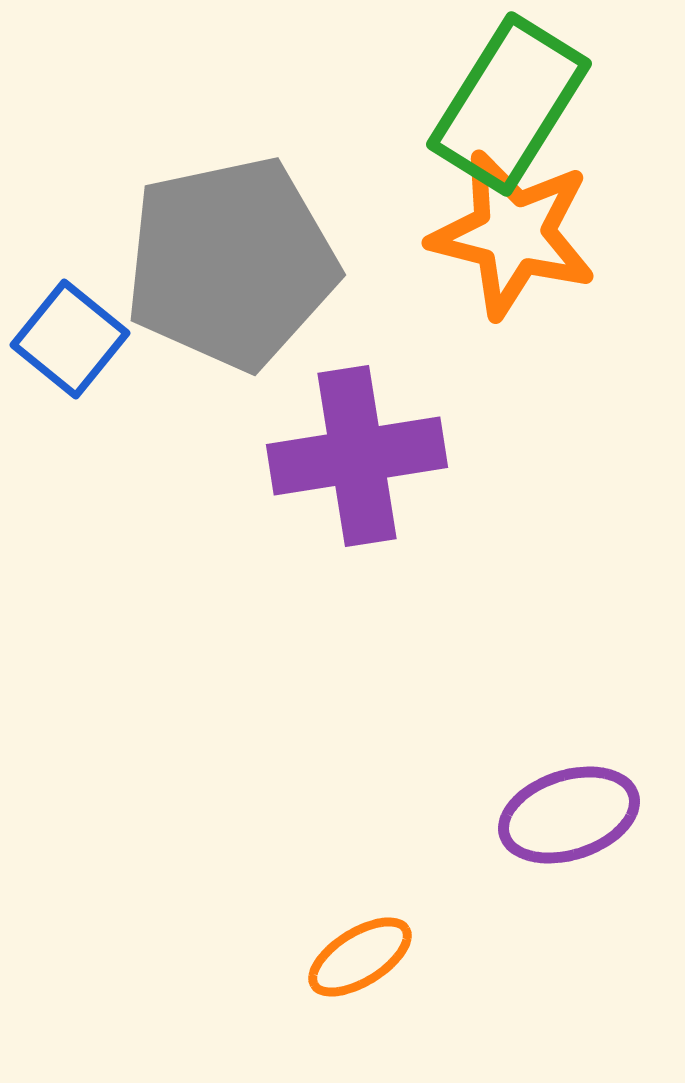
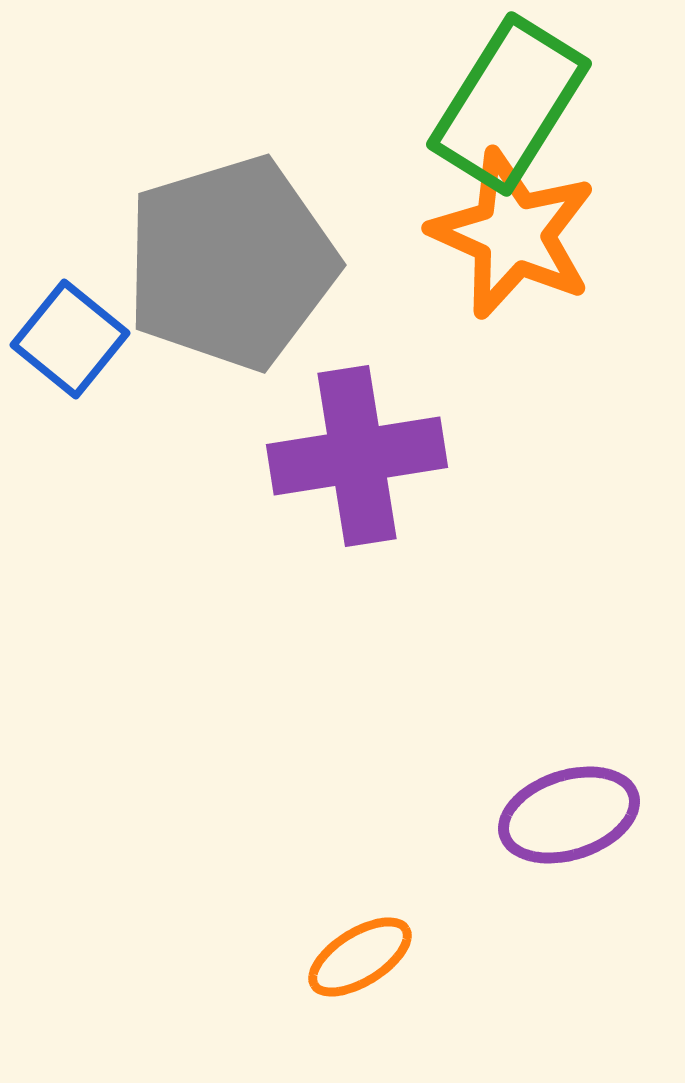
orange star: rotated 10 degrees clockwise
gray pentagon: rotated 5 degrees counterclockwise
